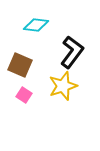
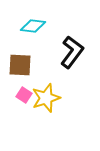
cyan diamond: moved 3 px left, 1 px down
brown square: rotated 20 degrees counterclockwise
yellow star: moved 17 px left, 12 px down
